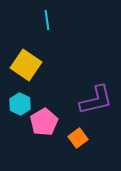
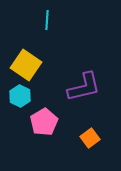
cyan line: rotated 12 degrees clockwise
purple L-shape: moved 12 px left, 13 px up
cyan hexagon: moved 8 px up
orange square: moved 12 px right
